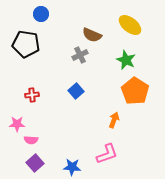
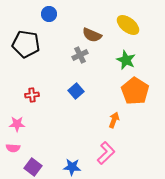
blue circle: moved 8 px right
yellow ellipse: moved 2 px left
pink semicircle: moved 18 px left, 8 px down
pink L-shape: moved 1 px left, 1 px up; rotated 25 degrees counterclockwise
purple square: moved 2 px left, 4 px down; rotated 12 degrees counterclockwise
